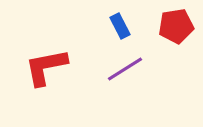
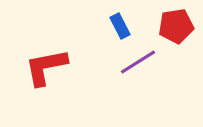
purple line: moved 13 px right, 7 px up
